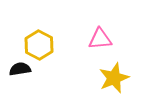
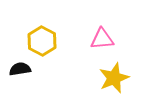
pink triangle: moved 2 px right
yellow hexagon: moved 3 px right, 4 px up
